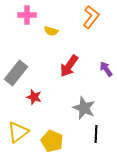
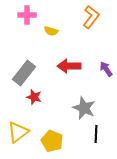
red arrow: rotated 55 degrees clockwise
gray rectangle: moved 8 px right
